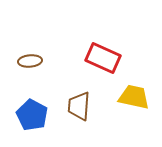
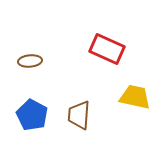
red rectangle: moved 4 px right, 9 px up
yellow trapezoid: moved 1 px right
brown trapezoid: moved 9 px down
